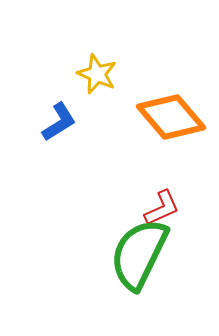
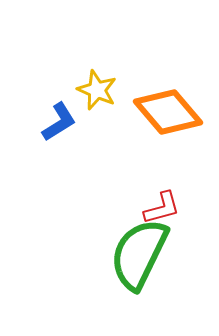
yellow star: moved 16 px down
orange diamond: moved 3 px left, 5 px up
red L-shape: rotated 9 degrees clockwise
